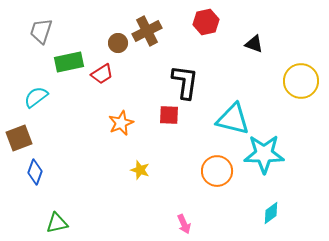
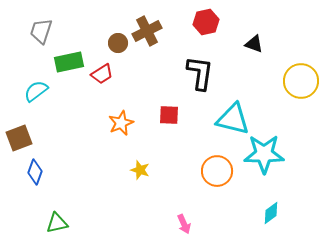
black L-shape: moved 15 px right, 9 px up
cyan semicircle: moved 6 px up
